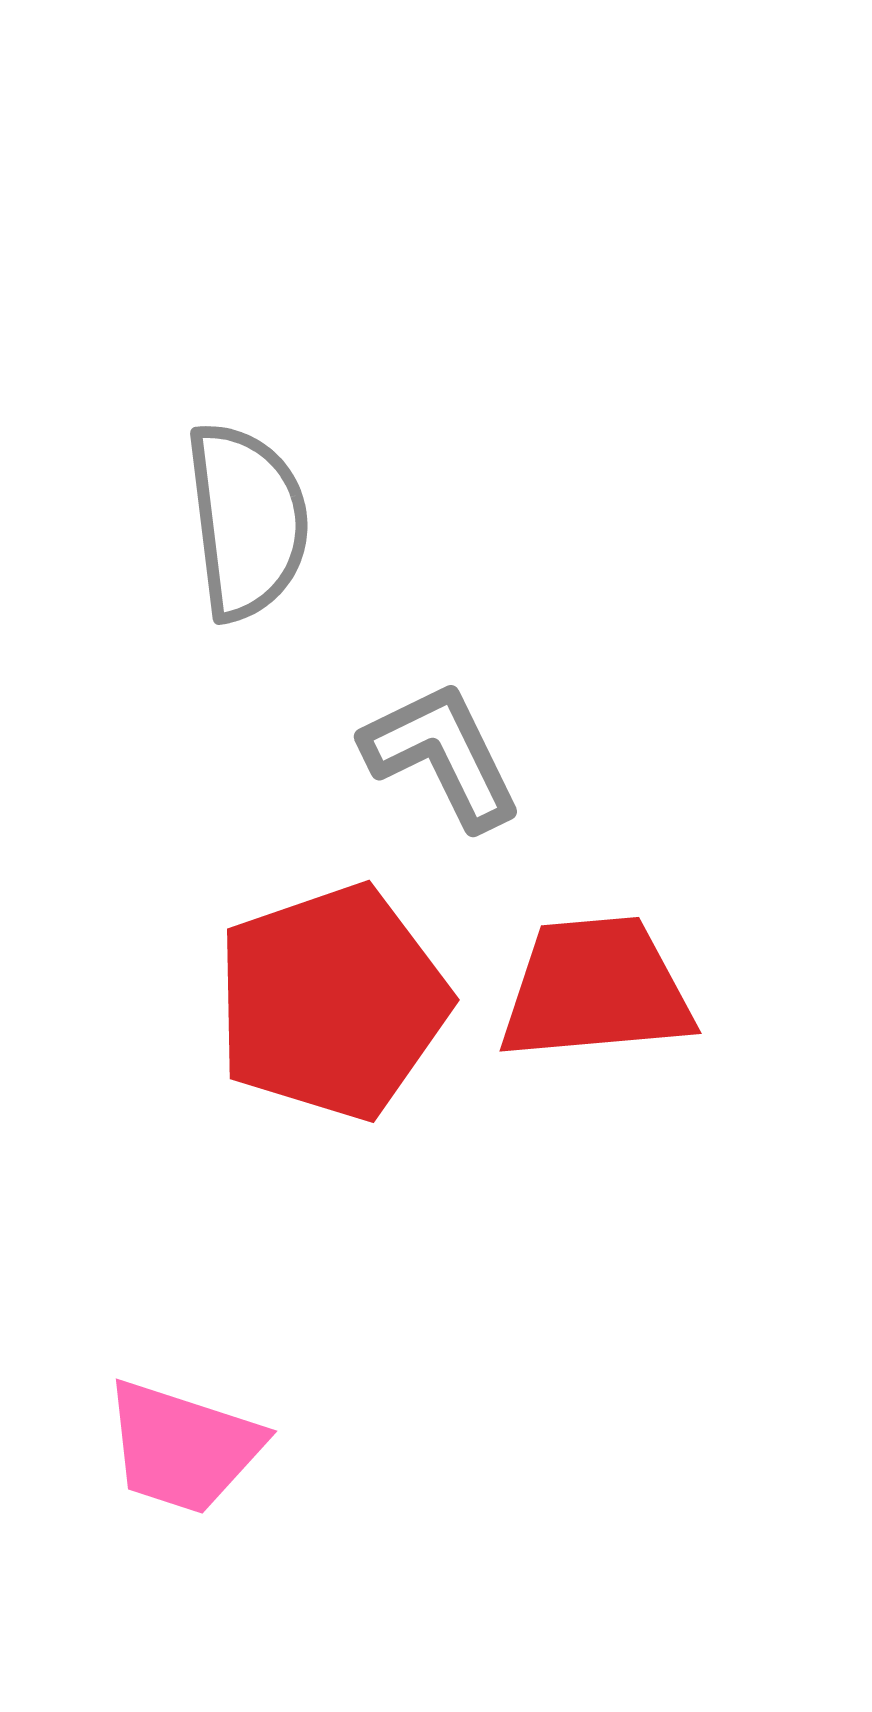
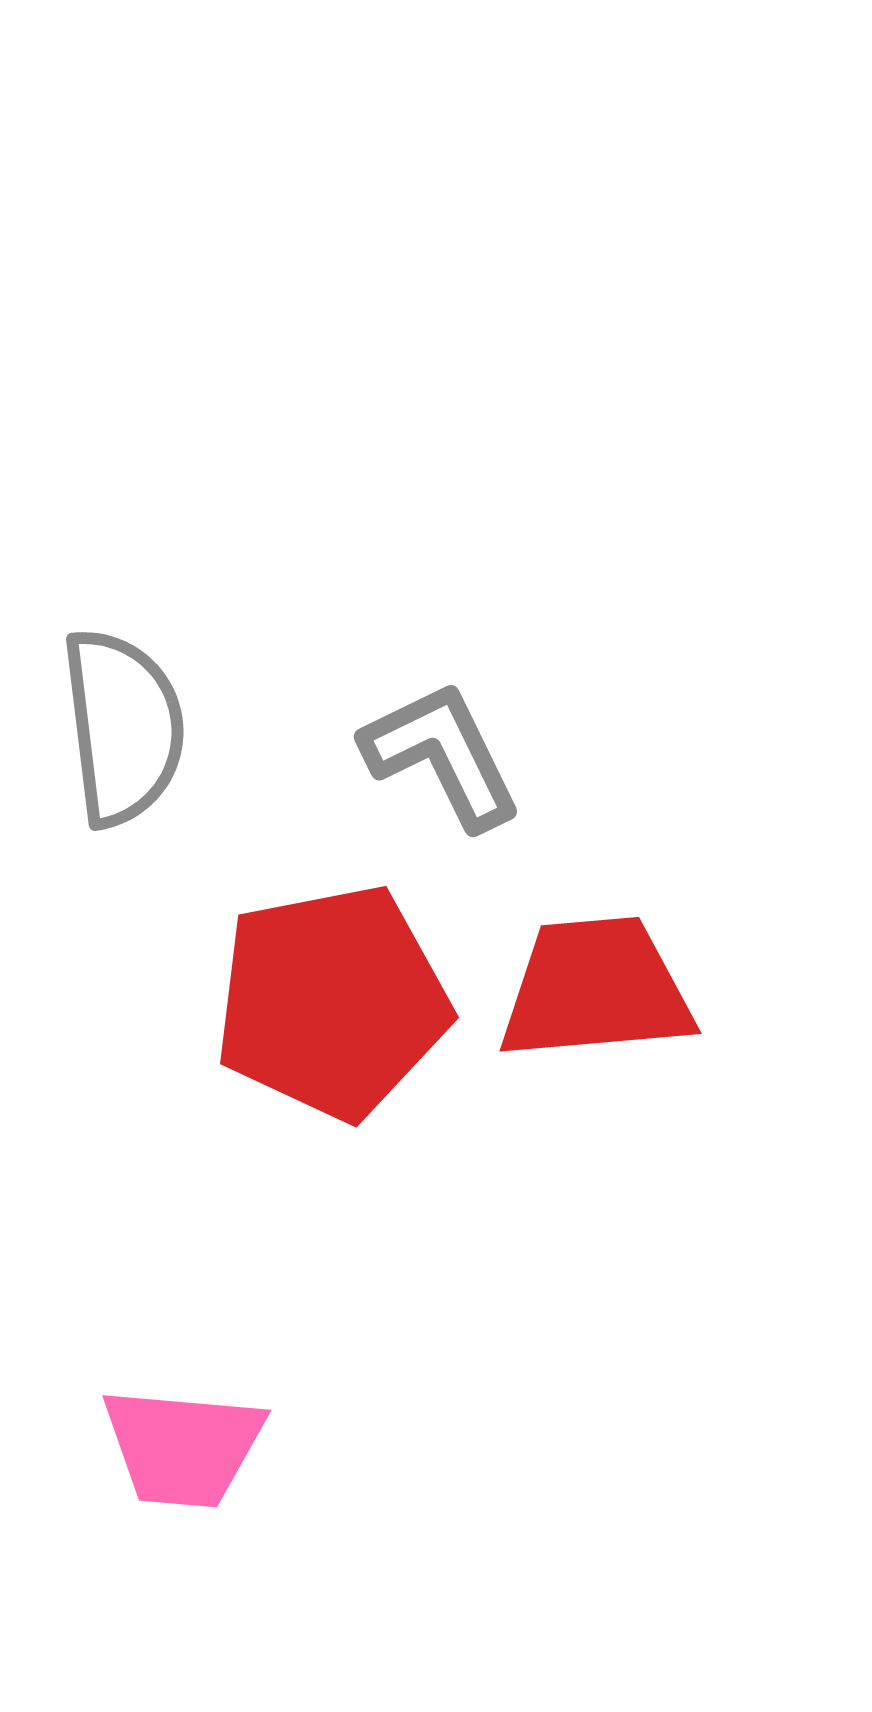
gray semicircle: moved 124 px left, 206 px down
red pentagon: rotated 8 degrees clockwise
pink trapezoid: rotated 13 degrees counterclockwise
